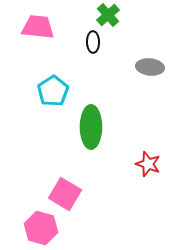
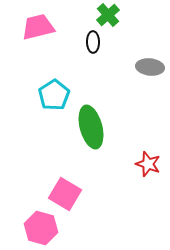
pink trapezoid: rotated 20 degrees counterclockwise
cyan pentagon: moved 1 px right, 4 px down
green ellipse: rotated 15 degrees counterclockwise
